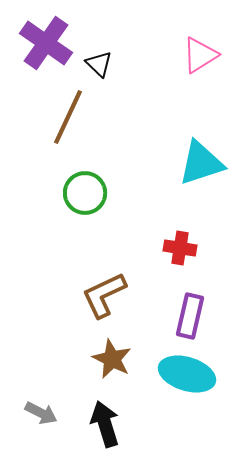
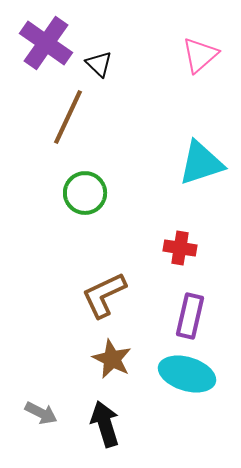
pink triangle: rotated 9 degrees counterclockwise
